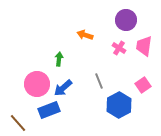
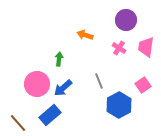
pink trapezoid: moved 2 px right, 1 px down
blue rectangle: moved 1 px right, 5 px down; rotated 20 degrees counterclockwise
